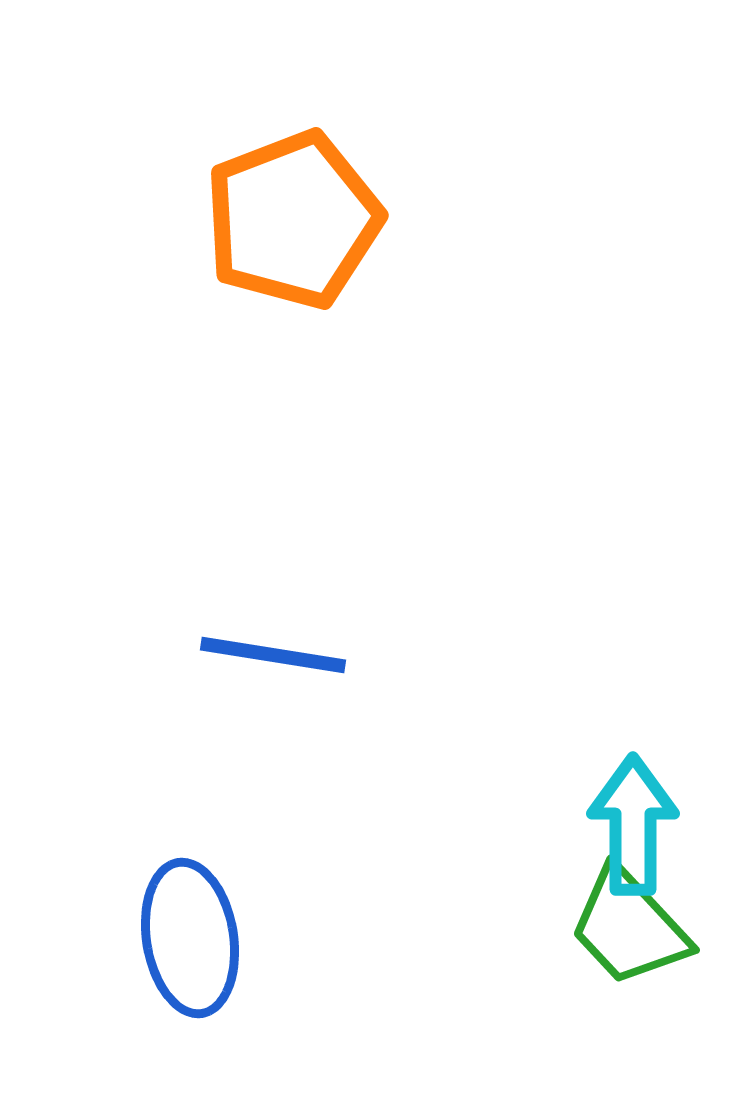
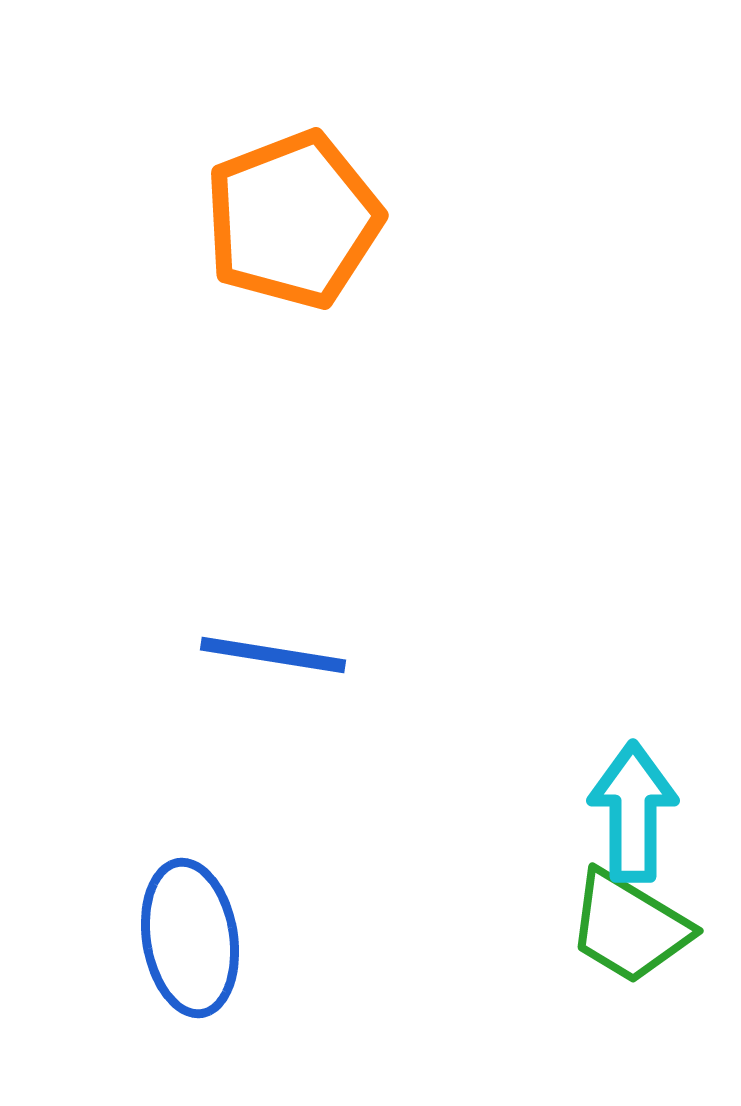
cyan arrow: moved 13 px up
green trapezoid: rotated 16 degrees counterclockwise
